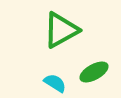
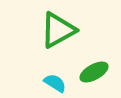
green triangle: moved 3 px left
